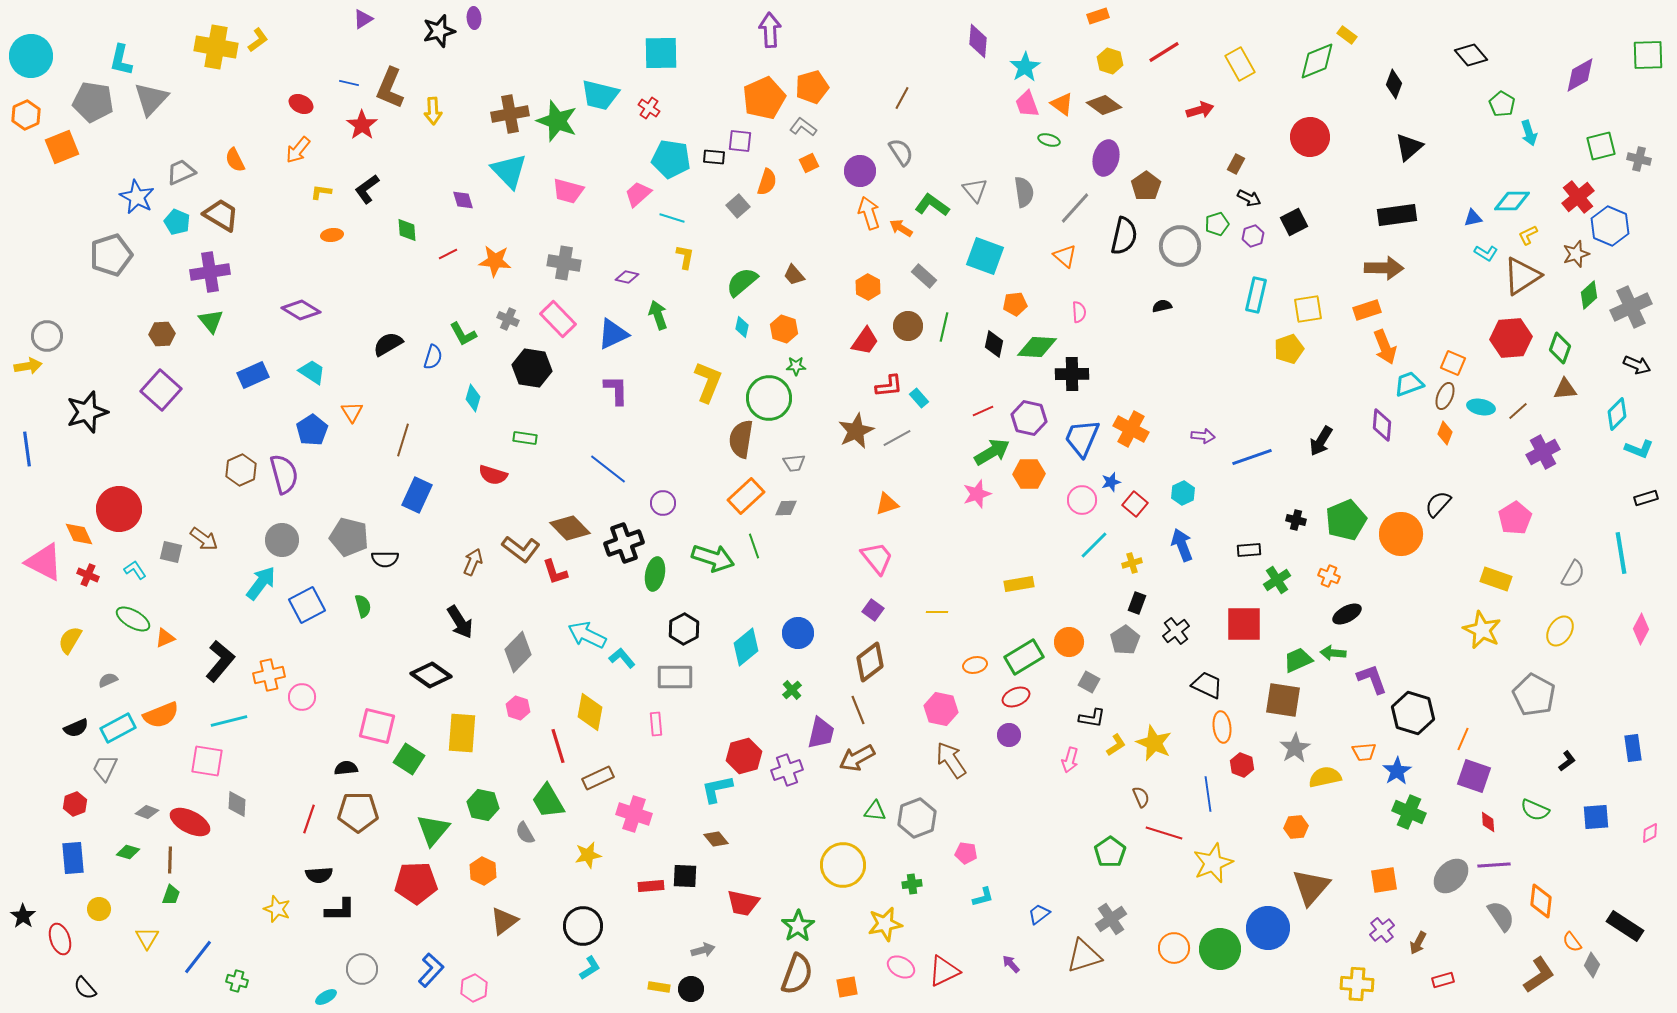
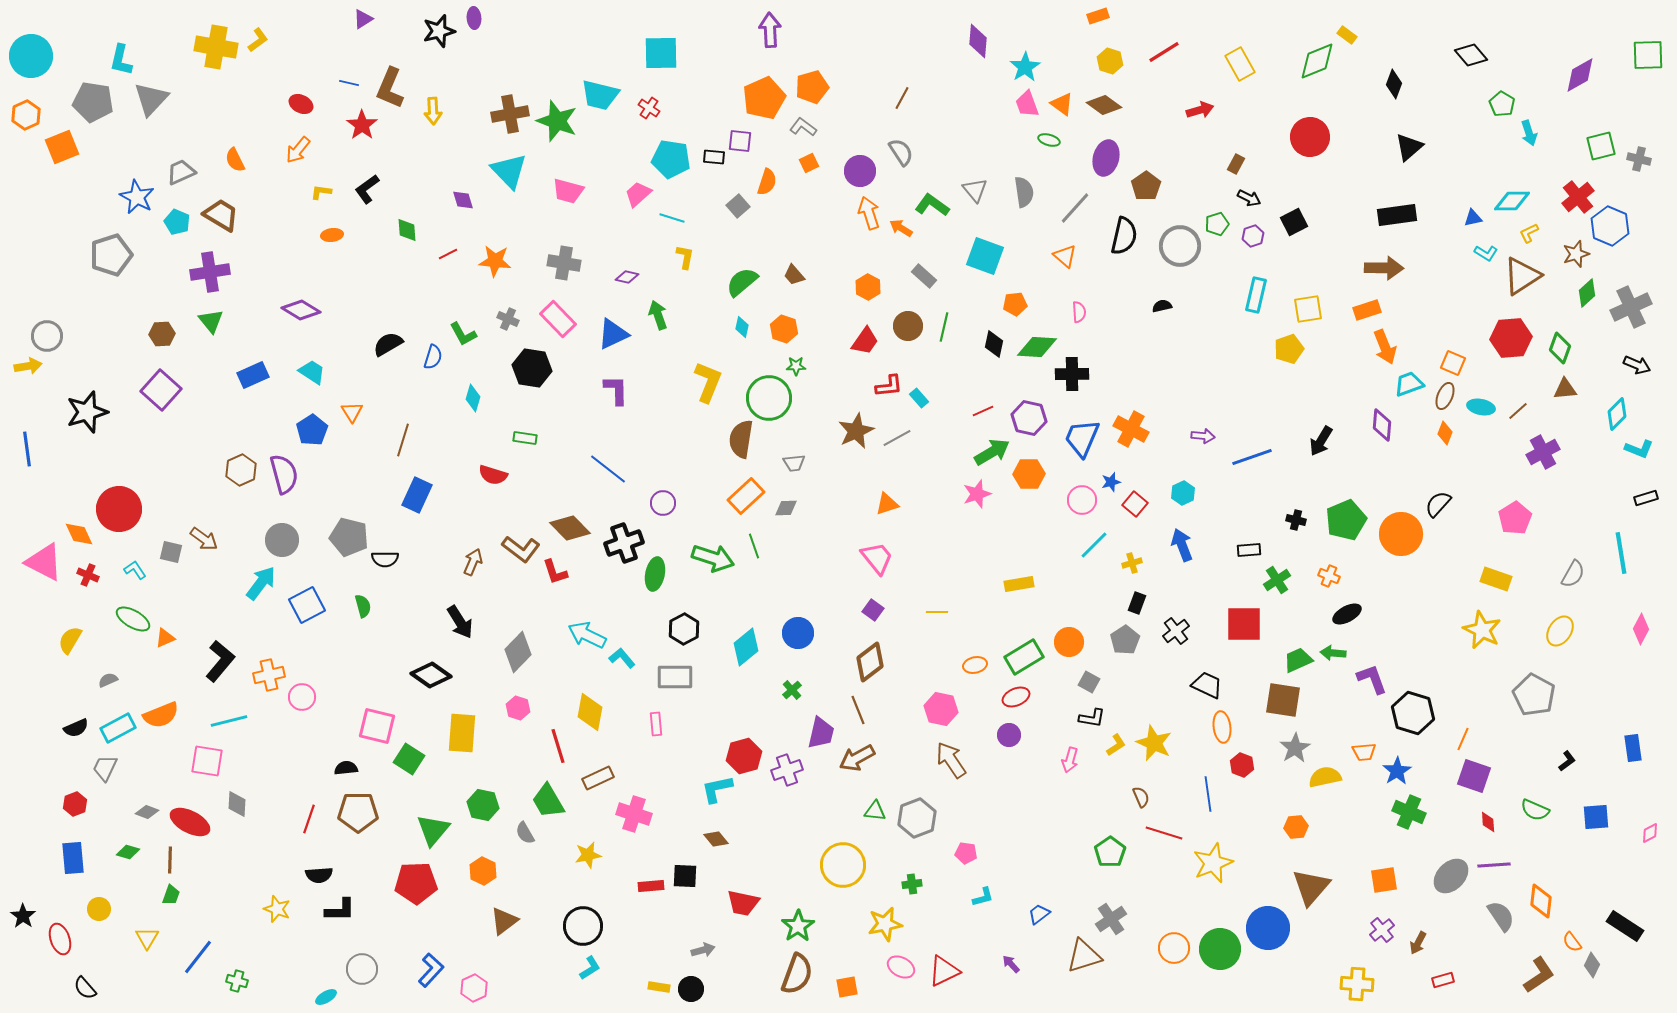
yellow L-shape at (1528, 235): moved 1 px right, 2 px up
green diamond at (1589, 295): moved 2 px left, 2 px up
